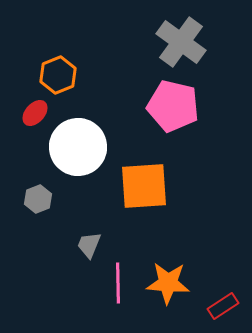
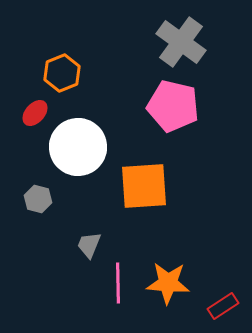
orange hexagon: moved 4 px right, 2 px up
gray hexagon: rotated 24 degrees counterclockwise
